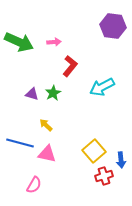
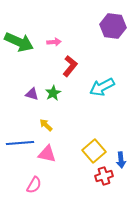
blue line: rotated 20 degrees counterclockwise
